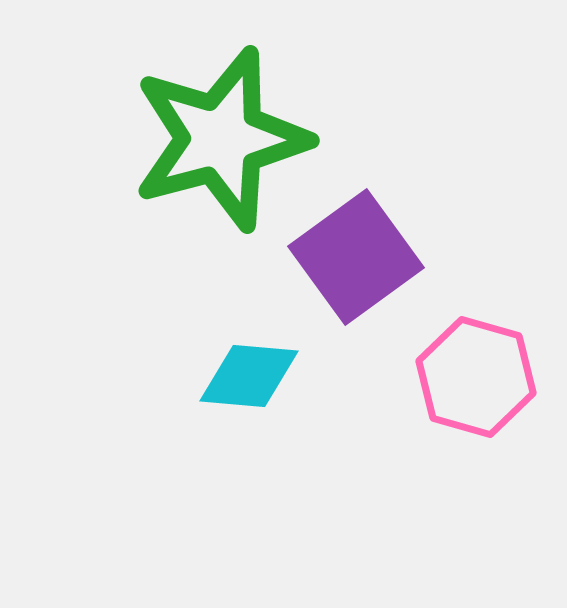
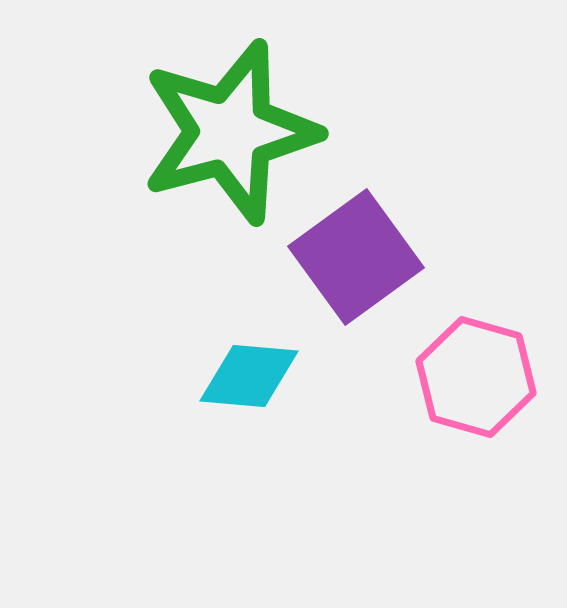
green star: moved 9 px right, 7 px up
